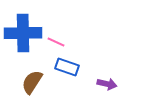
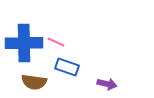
blue cross: moved 1 px right, 10 px down
brown semicircle: moved 2 px right; rotated 115 degrees counterclockwise
